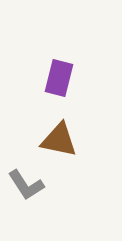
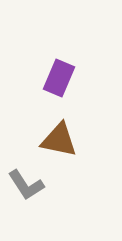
purple rectangle: rotated 9 degrees clockwise
